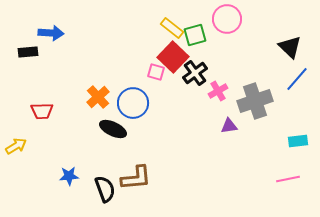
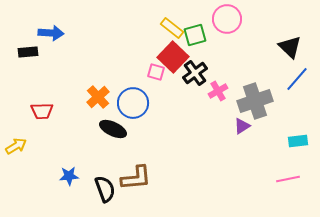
purple triangle: moved 13 px right; rotated 24 degrees counterclockwise
